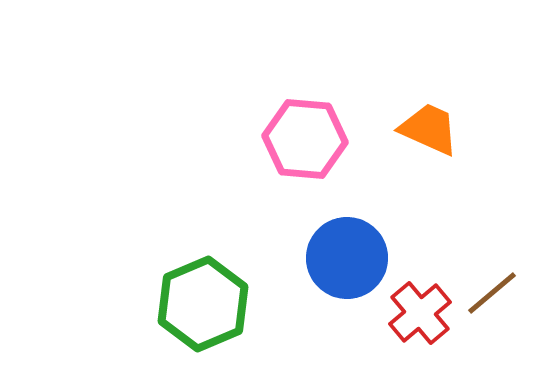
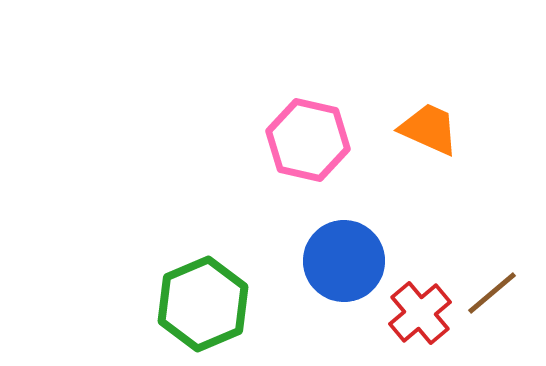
pink hexagon: moved 3 px right, 1 px down; rotated 8 degrees clockwise
blue circle: moved 3 px left, 3 px down
